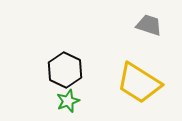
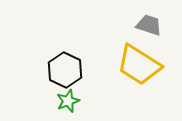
yellow trapezoid: moved 18 px up
